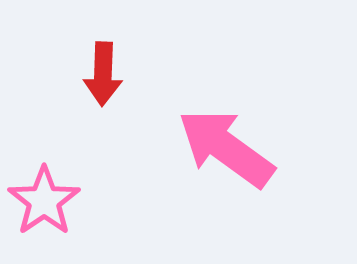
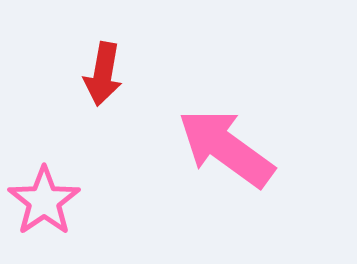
red arrow: rotated 8 degrees clockwise
